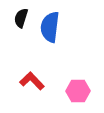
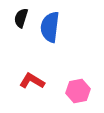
red L-shape: rotated 15 degrees counterclockwise
pink hexagon: rotated 10 degrees counterclockwise
